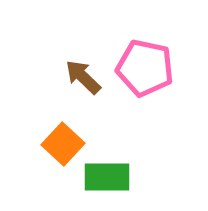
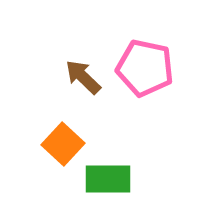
green rectangle: moved 1 px right, 2 px down
